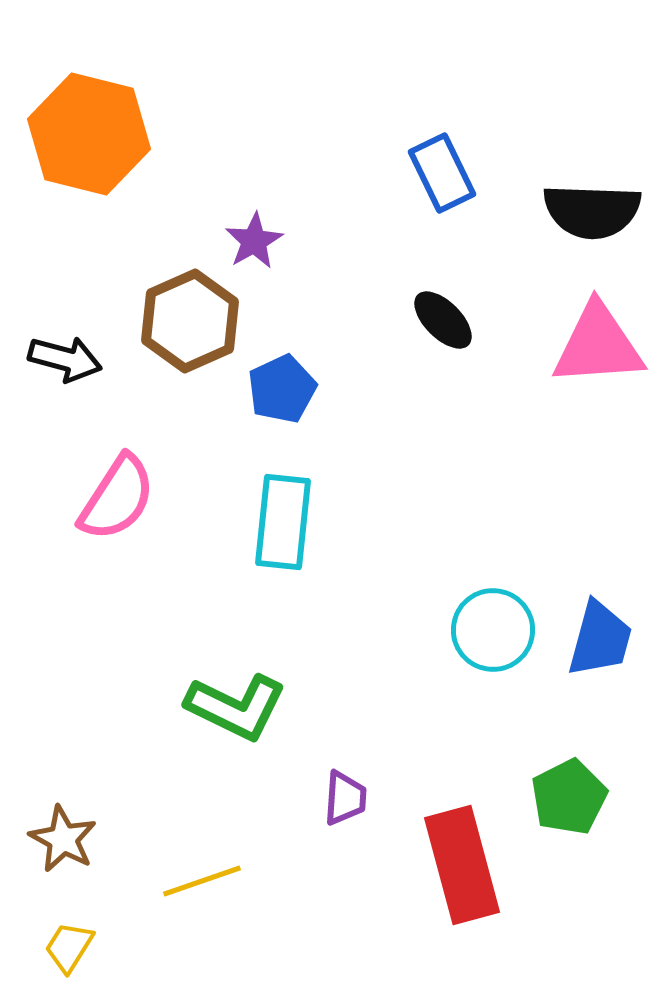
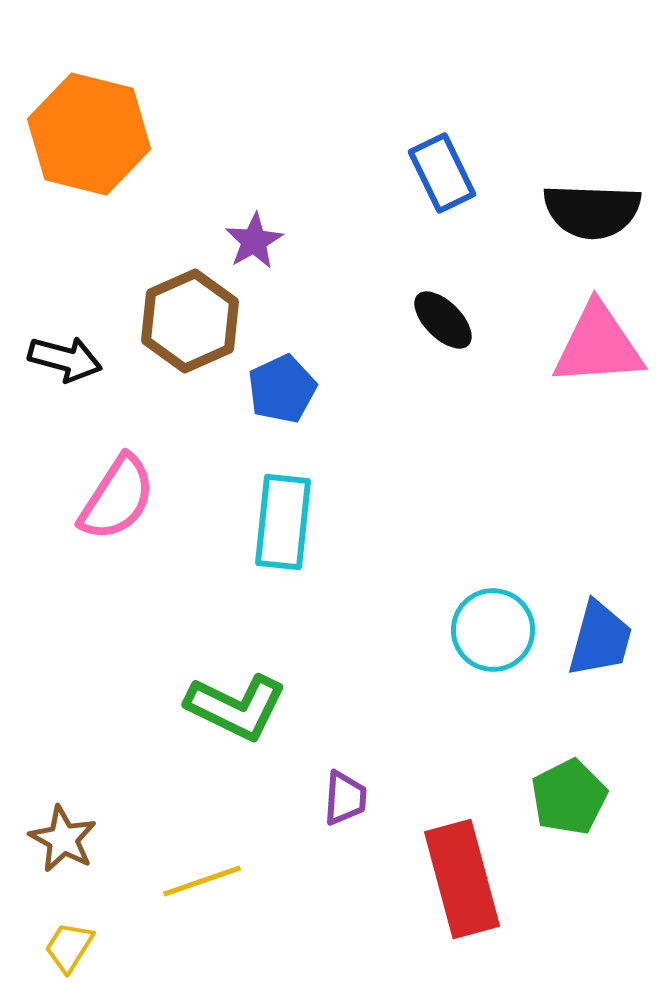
red rectangle: moved 14 px down
